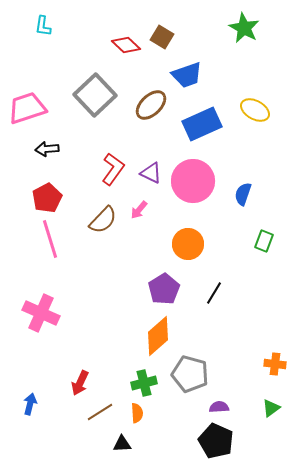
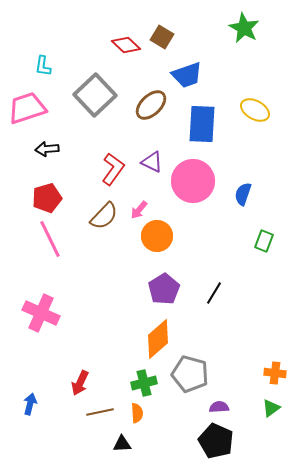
cyan L-shape: moved 40 px down
blue rectangle: rotated 63 degrees counterclockwise
purple triangle: moved 1 px right, 11 px up
red pentagon: rotated 12 degrees clockwise
brown semicircle: moved 1 px right, 4 px up
pink line: rotated 9 degrees counterclockwise
orange circle: moved 31 px left, 8 px up
orange diamond: moved 3 px down
orange cross: moved 9 px down
brown line: rotated 20 degrees clockwise
